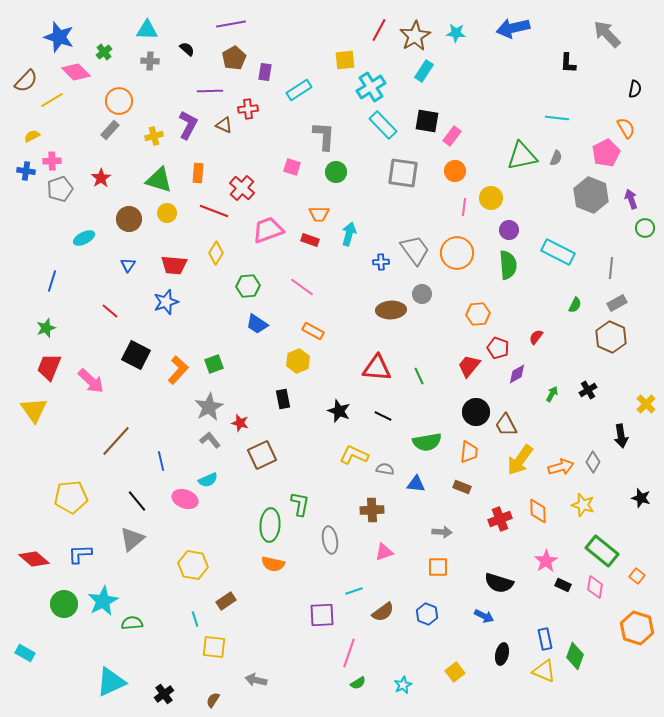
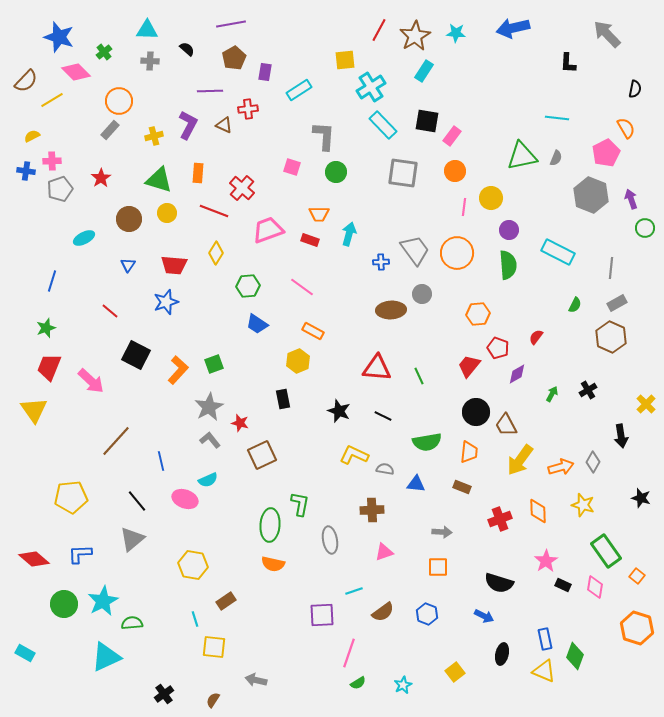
green rectangle at (602, 551): moved 4 px right; rotated 16 degrees clockwise
cyan triangle at (111, 682): moved 5 px left, 25 px up
